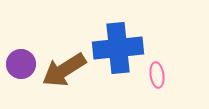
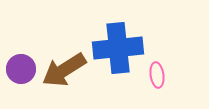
purple circle: moved 5 px down
